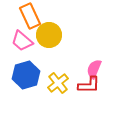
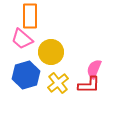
orange rectangle: rotated 25 degrees clockwise
yellow circle: moved 2 px right, 17 px down
pink trapezoid: moved 2 px up
